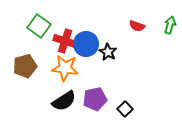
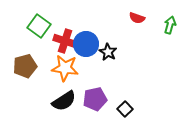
red semicircle: moved 8 px up
